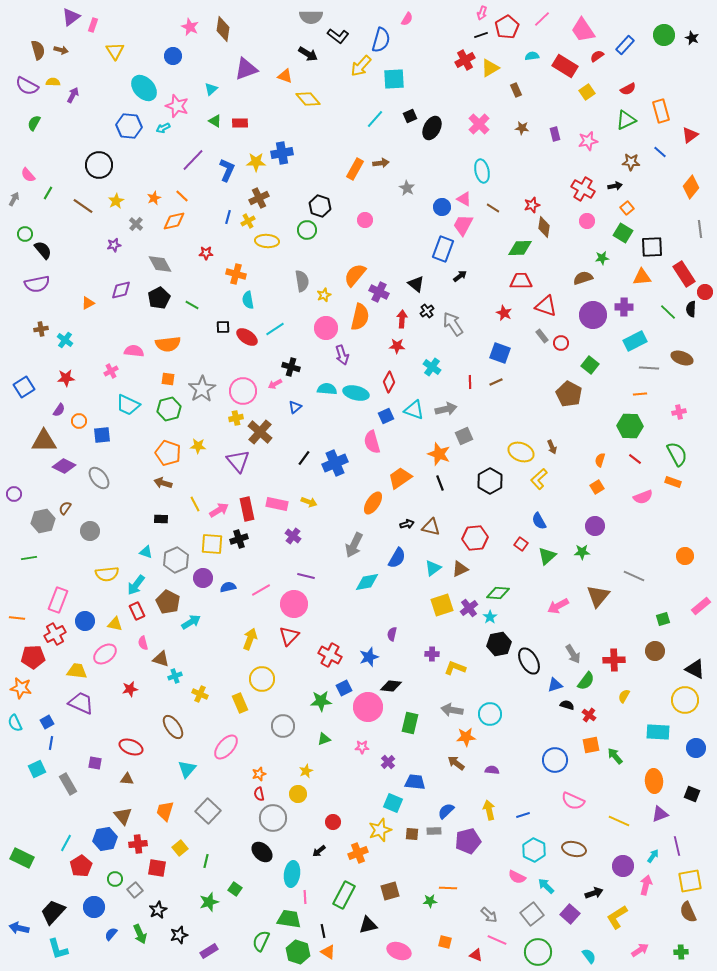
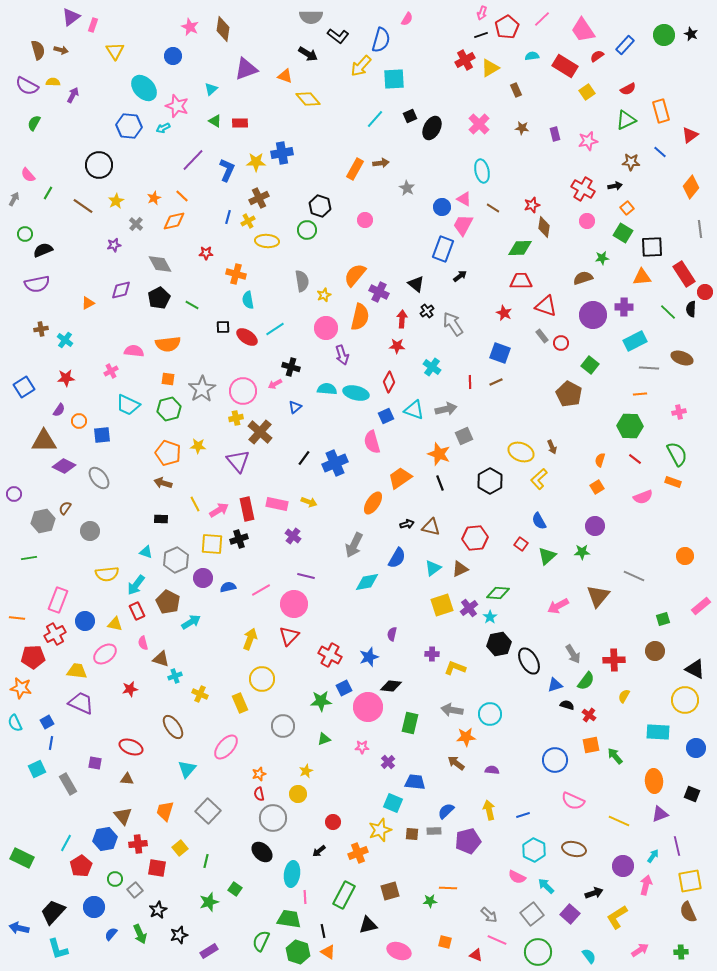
black star at (692, 38): moved 1 px left, 4 px up
black semicircle at (43, 250): rotated 72 degrees counterclockwise
